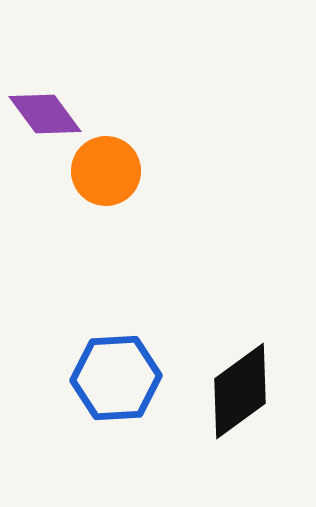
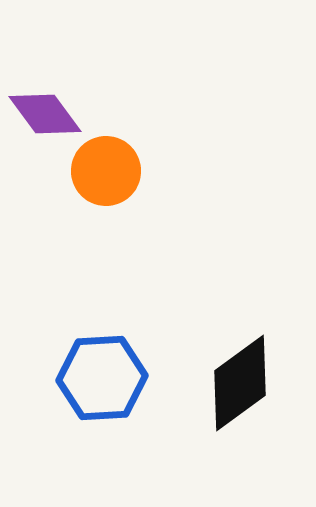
blue hexagon: moved 14 px left
black diamond: moved 8 px up
